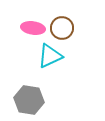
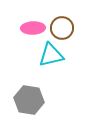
pink ellipse: rotated 10 degrees counterclockwise
cyan triangle: moved 1 px right, 1 px up; rotated 12 degrees clockwise
